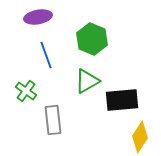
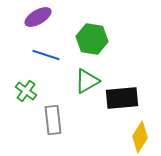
purple ellipse: rotated 20 degrees counterclockwise
green hexagon: rotated 12 degrees counterclockwise
blue line: rotated 52 degrees counterclockwise
black rectangle: moved 2 px up
